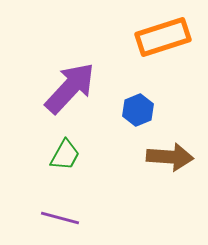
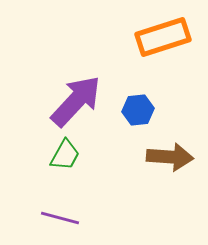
purple arrow: moved 6 px right, 13 px down
blue hexagon: rotated 16 degrees clockwise
